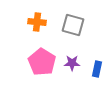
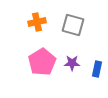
orange cross: rotated 18 degrees counterclockwise
pink pentagon: rotated 8 degrees clockwise
